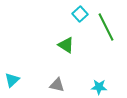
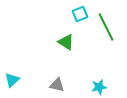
cyan square: rotated 21 degrees clockwise
green triangle: moved 3 px up
cyan star: rotated 14 degrees counterclockwise
